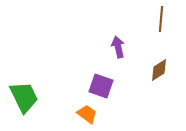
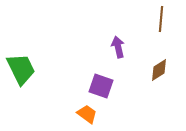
green trapezoid: moved 3 px left, 28 px up
